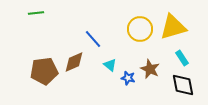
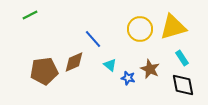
green line: moved 6 px left, 2 px down; rotated 21 degrees counterclockwise
